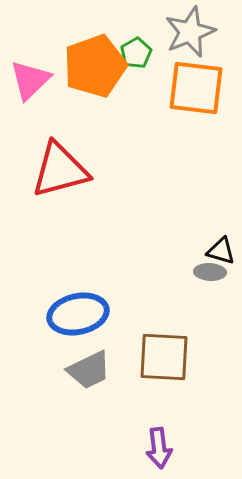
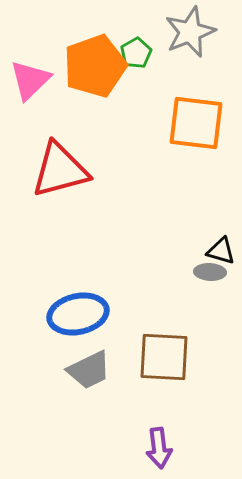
orange square: moved 35 px down
